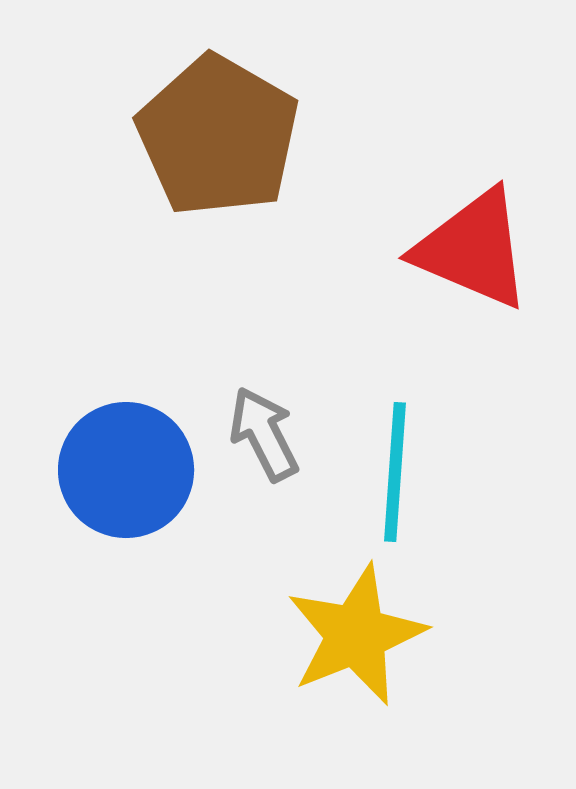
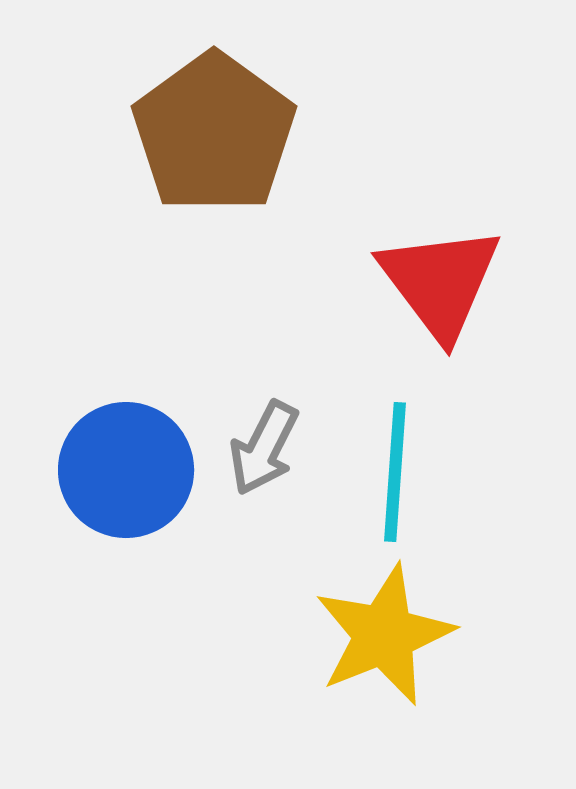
brown pentagon: moved 4 px left, 3 px up; rotated 6 degrees clockwise
red triangle: moved 33 px left, 33 px down; rotated 30 degrees clockwise
gray arrow: moved 14 px down; rotated 126 degrees counterclockwise
yellow star: moved 28 px right
